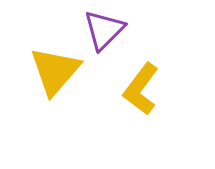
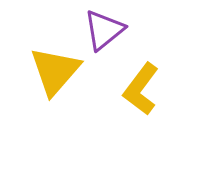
purple triangle: rotated 6 degrees clockwise
